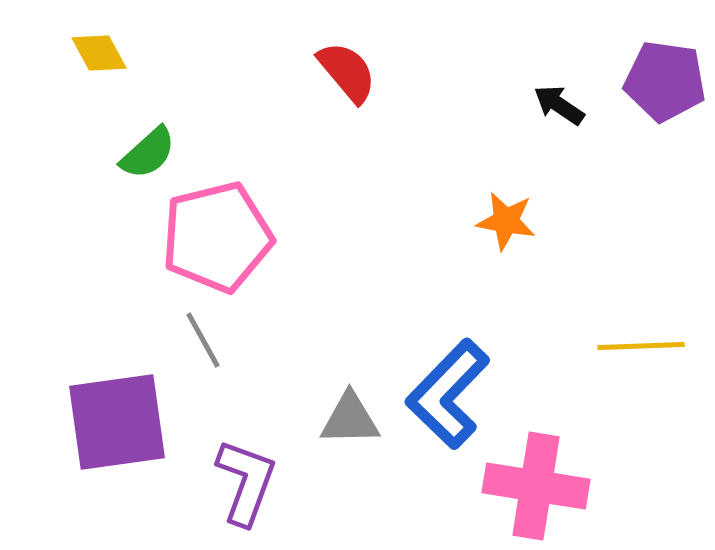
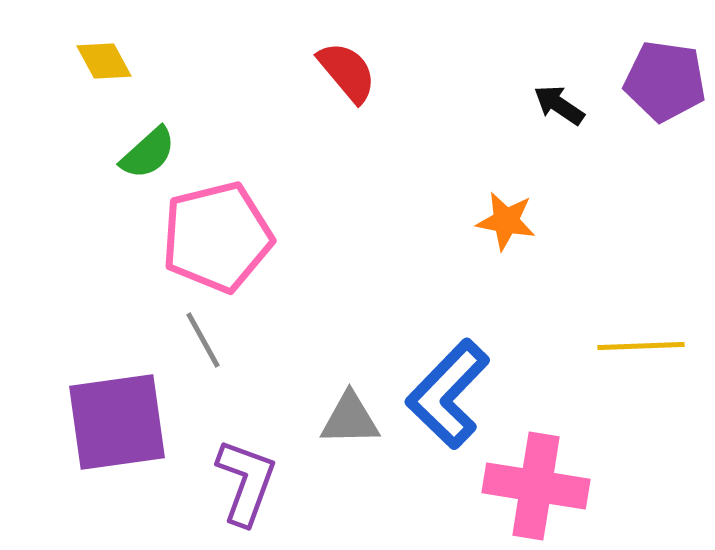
yellow diamond: moved 5 px right, 8 px down
